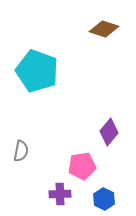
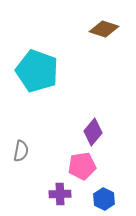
purple diamond: moved 16 px left
